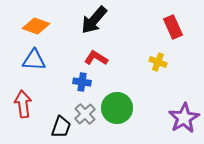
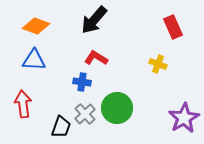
yellow cross: moved 2 px down
